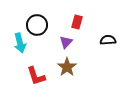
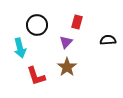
cyan arrow: moved 5 px down
